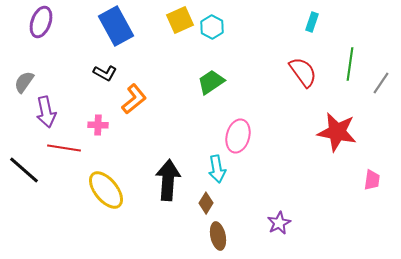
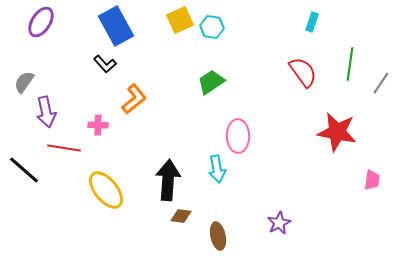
purple ellipse: rotated 12 degrees clockwise
cyan hexagon: rotated 20 degrees counterclockwise
black L-shape: moved 9 px up; rotated 20 degrees clockwise
pink ellipse: rotated 16 degrees counterclockwise
brown diamond: moved 25 px left, 13 px down; rotated 65 degrees clockwise
